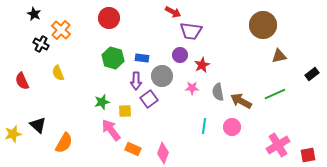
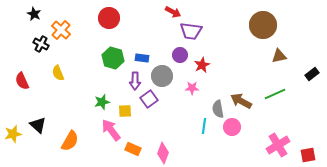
purple arrow: moved 1 px left
gray semicircle: moved 17 px down
orange semicircle: moved 6 px right, 2 px up
